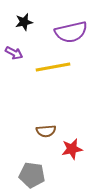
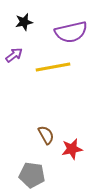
purple arrow: moved 2 px down; rotated 66 degrees counterclockwise
brown semicircle: moved 4 px down; rotated 114 degrees counterclockwise
